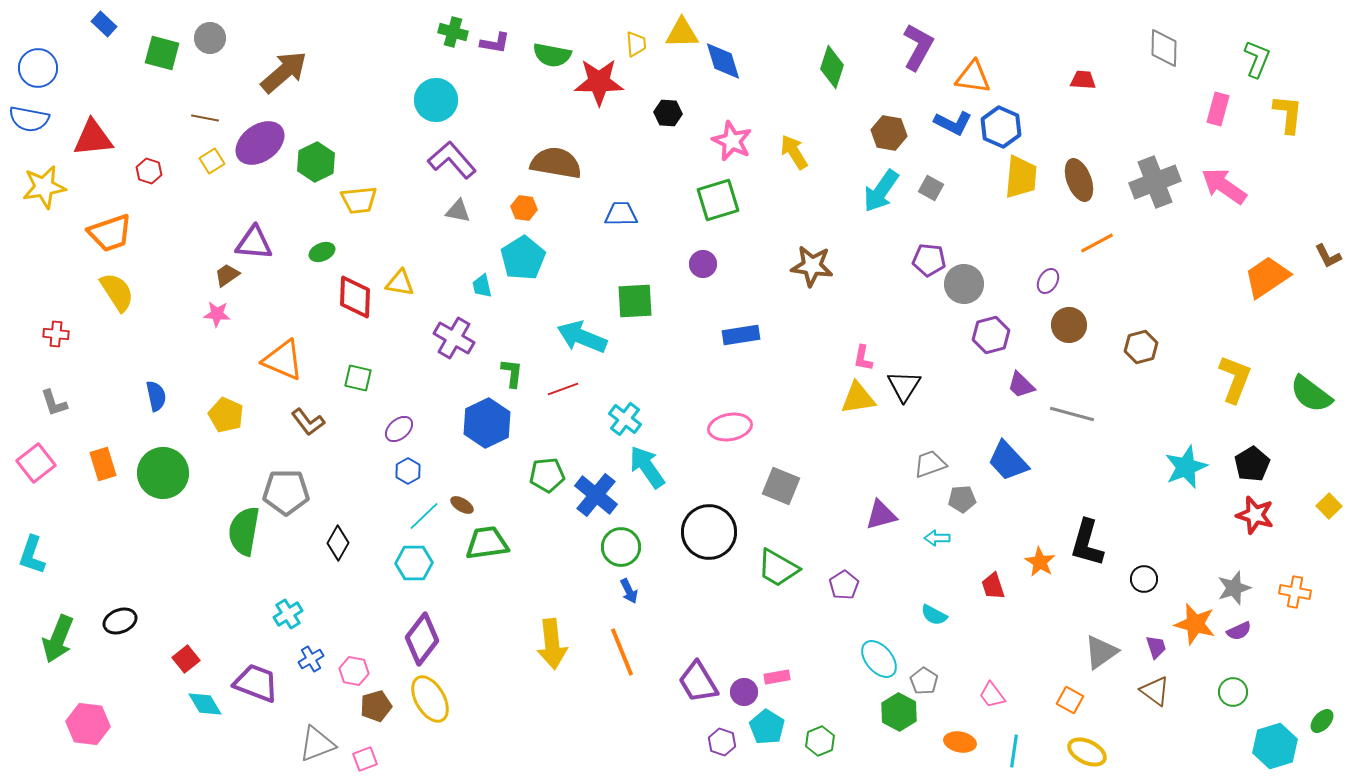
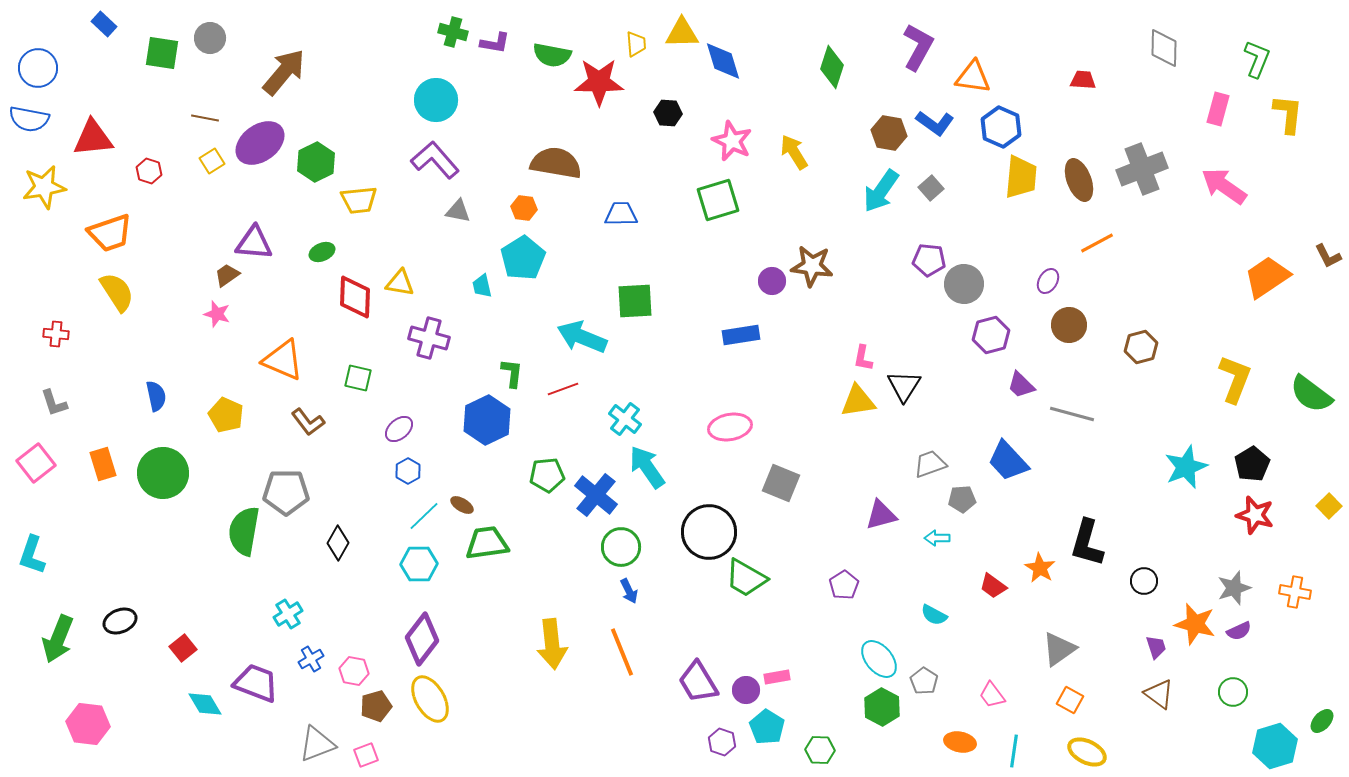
green square at (162, 53): rotated 6 degrees counterclockwise
brown arrow at (284, 72): rotated 9 degrees counterclockwise
blue L-shape at (953, 123): moved 18 px left; rotated 9 degrees clockwise
purple L-shape at (452, 160): moved 17 px left
gray cross at (1155, 182): moved 13 px left, 13 px up
gray square at (931, 188): rotated 20 degrees clockwise
purple circle at (703, 264): moved 69 px right, 17 px down
pink star at (217, 314): rotated 12 degrees clockwise
purple cross at (454, 338): moved 25 px left; rotated 15 degrees counterclockwise
yellow triangle at (858, 398): moved 3 px down
blue hexagon at (487, 423): moved 3 px up
gray square at (781, 486): moved 3 px up
orange star at (1040, 562): moved 6 px down
cyan hexagon at (414, 563): moved 5 px right, 1 px down
green trapezoid at (778, 568): moved 32 px left, 10 px down
black circle at (1144, 579): moved 2 px down
red trapezoid at (993, 586): rotated 36 degrees counterclockwise
gray triangle at (1101, 652): moved 42 px left, 3 px up
red square at (186, 659): moved 3 px left, 11 px up
brown triangle at (1155, 691): moved 4 px right, 3 px down
purple circle at (744, 692): moved 2 px right, 2 px up
green hexagon at (899, 712): moved 17 px left, 5 px up
green hexagon at (820, 741): moved 9 px down; rotated 24 degrees clockwise
pink square at (365, 759): moved 1 px right, 4 px up
